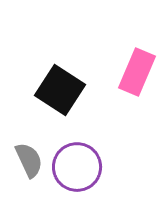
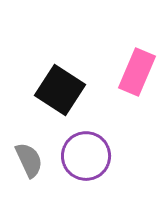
purple circle: moved 9 px right, 11 px up
